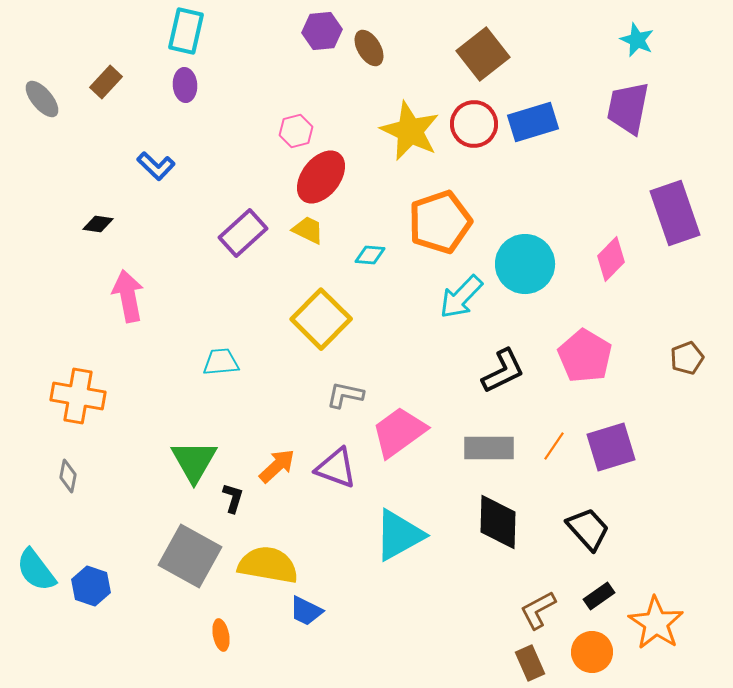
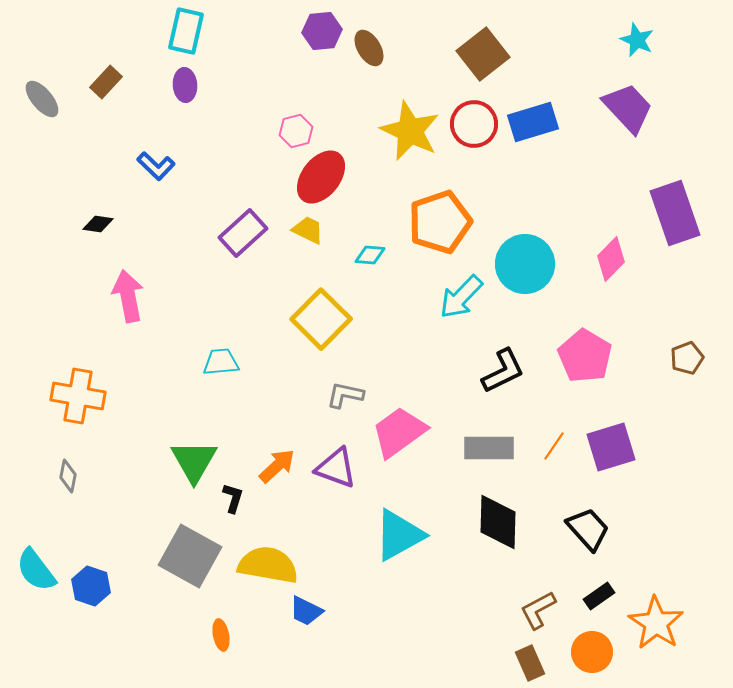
purple trapezoid at (628, 108): rotated 126 degrees clockwise
